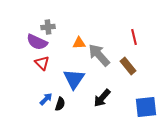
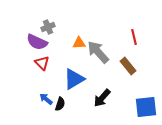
gray cross: rotated 16 degrees counterclockwise
gray arrow: moved 1 px left, 3 px up
blue triangle: rotated 25 degrees clockwise
blue arrow: rotated 96 degrees counterclockwise
